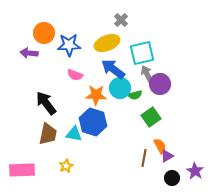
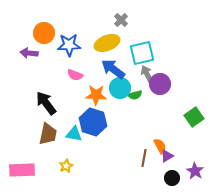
green square: moved 43 px right
